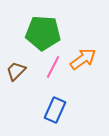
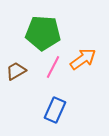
brown trapezoid: rotated 15 degrees clockwise
